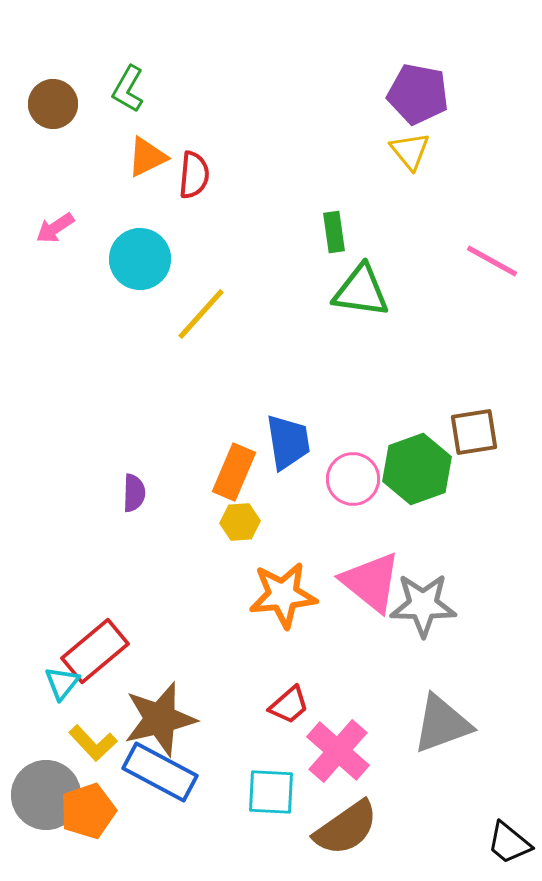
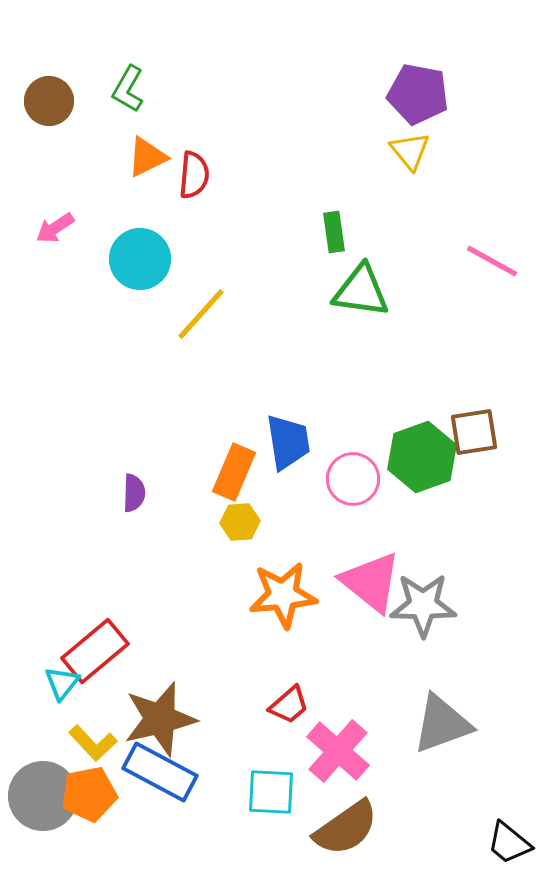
brown circle: moved 4 px left, 3 px up
green hexagon: moved 5 px right, 12 px up
gray circle: moved 3 px left, 1 px down
orange pentagon: moved 1 px right, 17 px up; rotated 8 degrees clockwise
